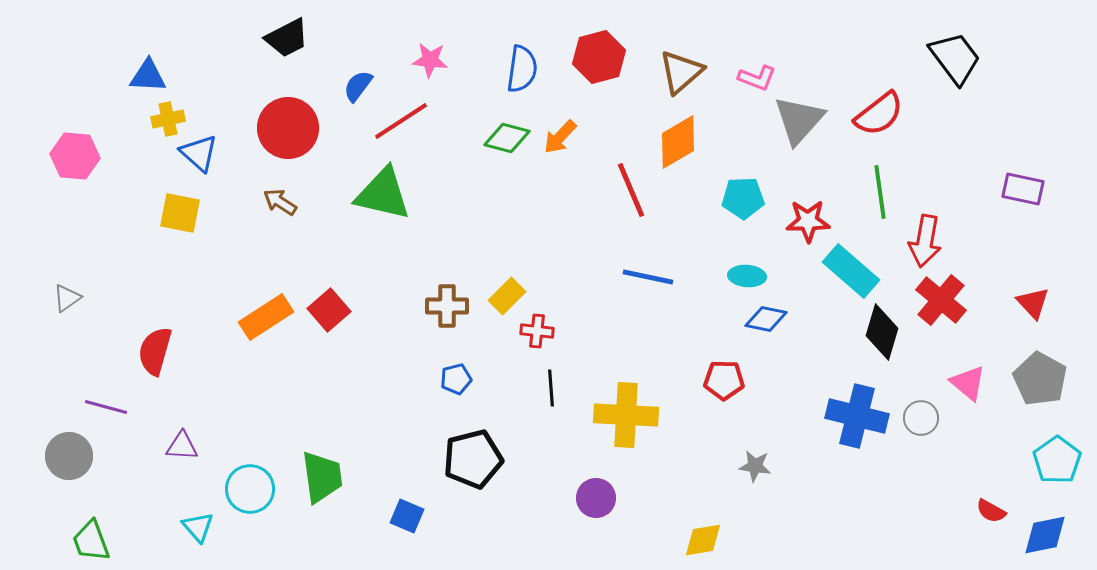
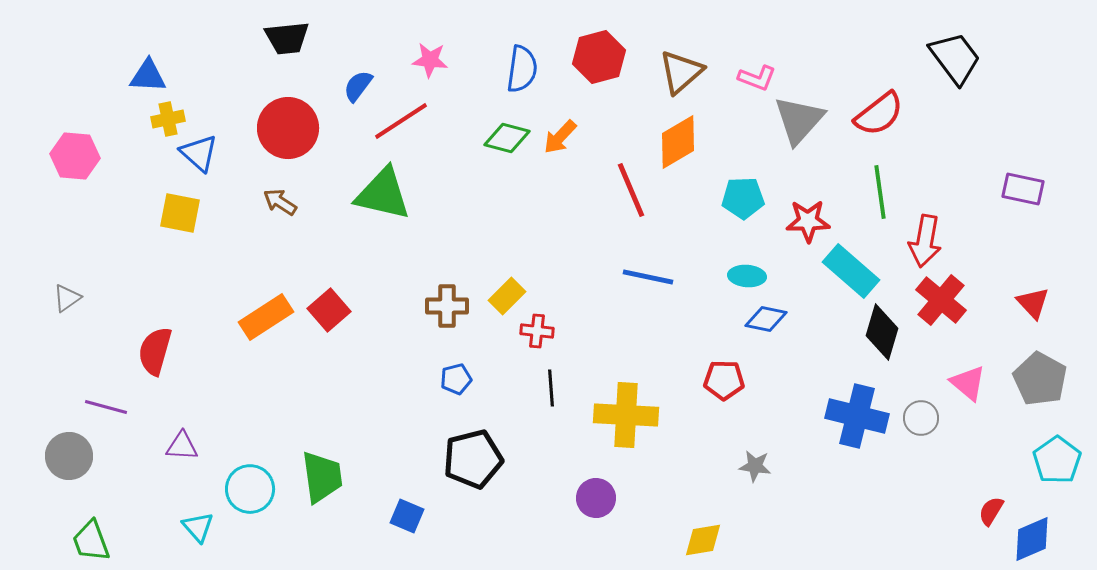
black trapezoid at (287, 38): rotated 21 degrees clockwise
red semicircle at (991, 511): rotated 92 degrees clockwise
blue diamond at (1045, 535): moved 13 px left, 4 px down; rotated 12 degrees counterclockwise
